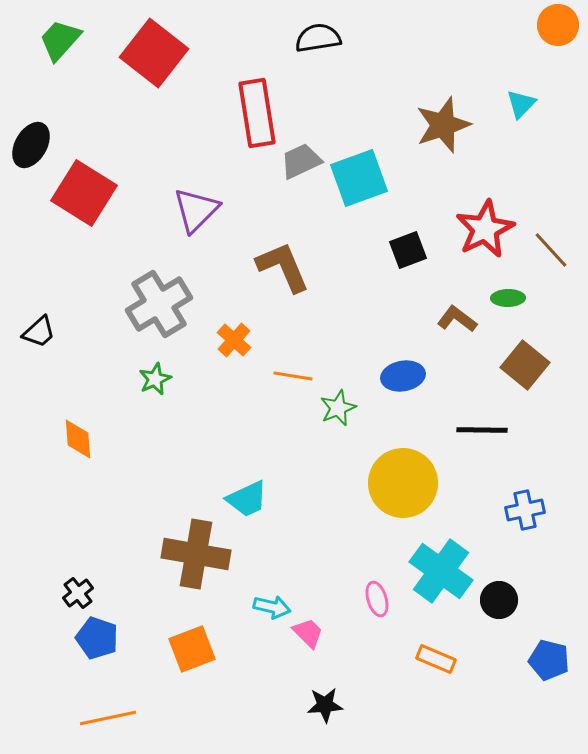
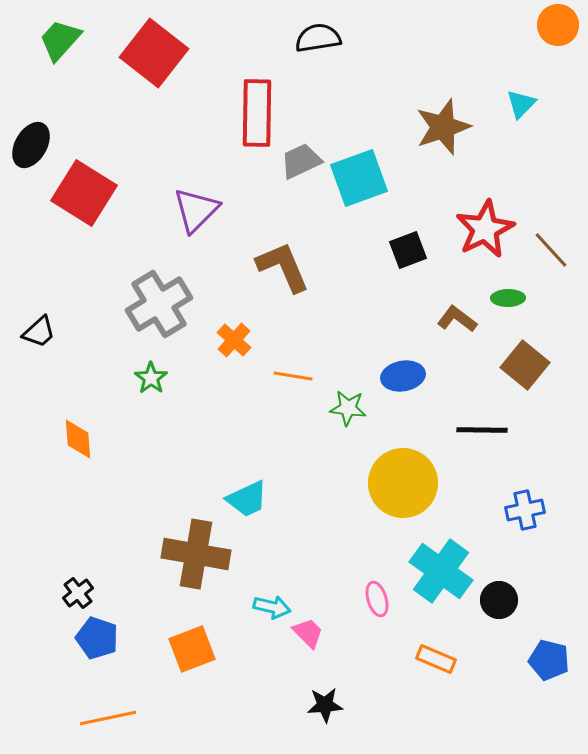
red rectangle at (257, 113): rotated 10 degrees clockwise
brown star at (443, 125): moved 2 px down
green star at (155, 379): moved 4 px left, 1 px up; rotated 12 degrees counterclockwise
green star at (338, 408): moved 10 px right; rotated 30 degrees clockwise
